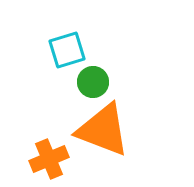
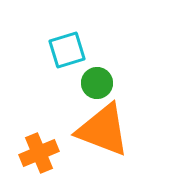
green circle: moved 4 px right, 1 px down
orange cross: moved 10 px left, 6 px up
